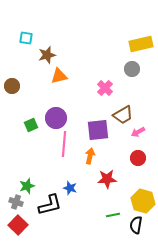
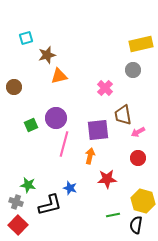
cyan square: rotated 24 degrees counterclockwise
gray circle: moved 1 px right, 1 px down
brown circle: moved 2 px right, 1 px down
brown trapezoid: rotated 110 degrees clockwise
pink line: rotated 10 degrees clockwise
green star: moved 1 px right, 1 px up; rotated 28 degrees clockwise
